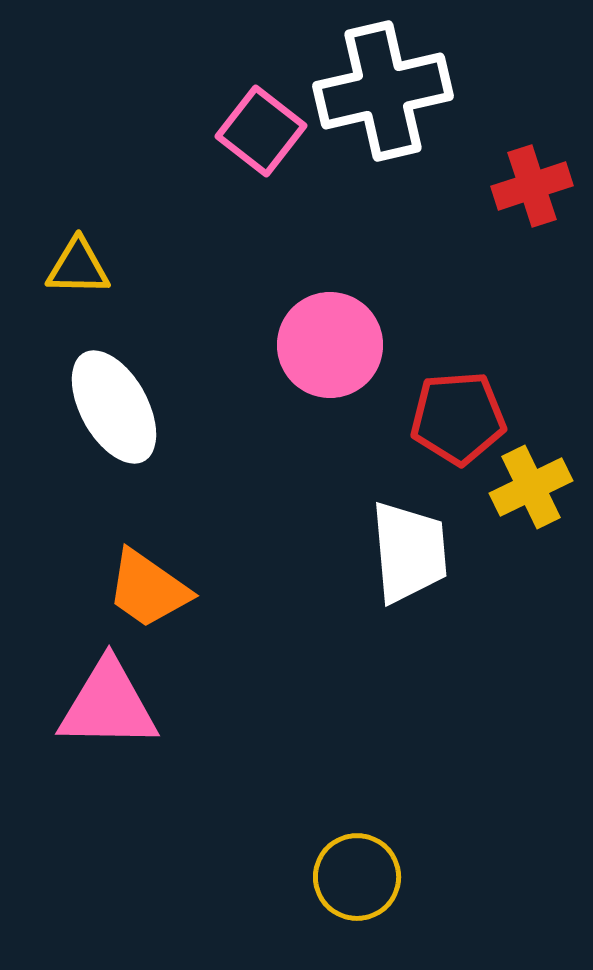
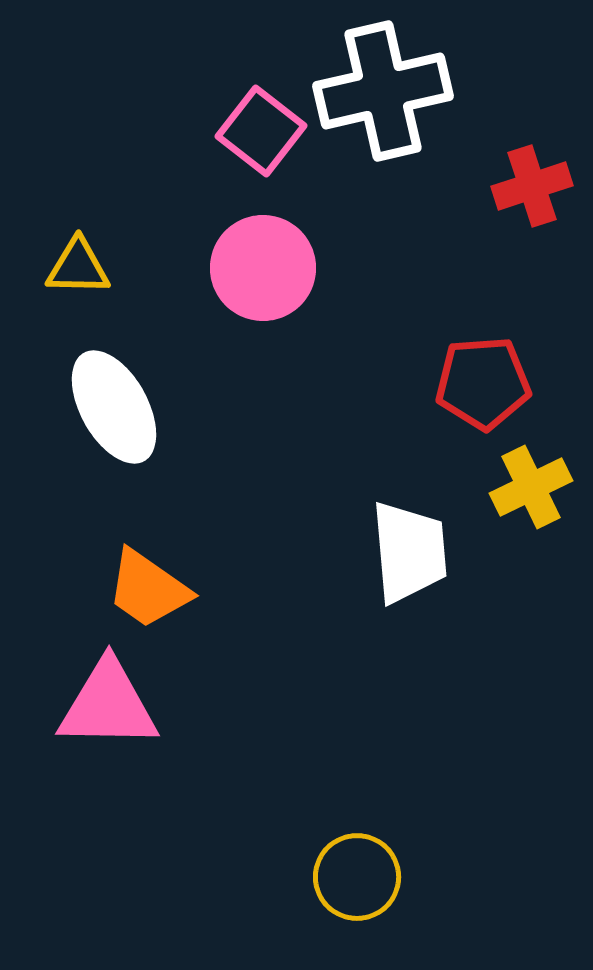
pink circle: moved 67 px left, 77 px up
red pentagon: moved 25 px right, 35 px up
